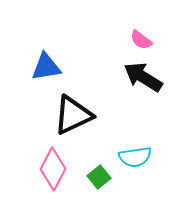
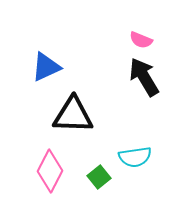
pink semicircle: rotated 15 degrees counterclockwise
blue triangle: rotated 16 degrees counterclockwise
black arrow: moved 1 px right; rotated 27 degrees clockwise
black triangle: rotated 27 degrees clockwise
pink diamond: moved 3 px left, 2 px down
